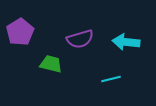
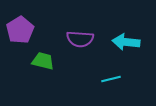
purple pentagon: moved 2 px up
purple semicircle: rotated 20 degrees clockwise
green trapezoid: moved 8 px left, 3 px up
